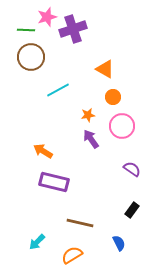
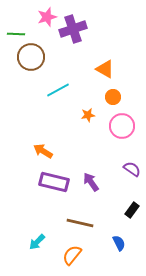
green line: moved 10 px left, 4 px down
purple arrow: moved 43 px down
orange semicircle: rotated 20 degrees counterclockwise
